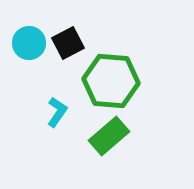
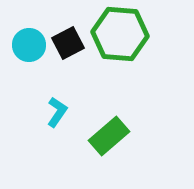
cyan circle: moved 2 px down
green hexagon: moved 9 px right, 47 px up
